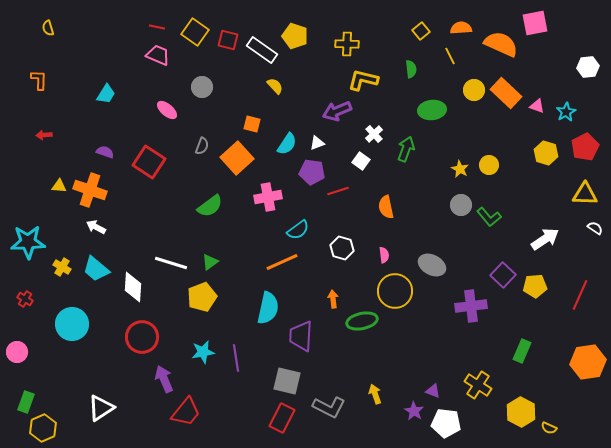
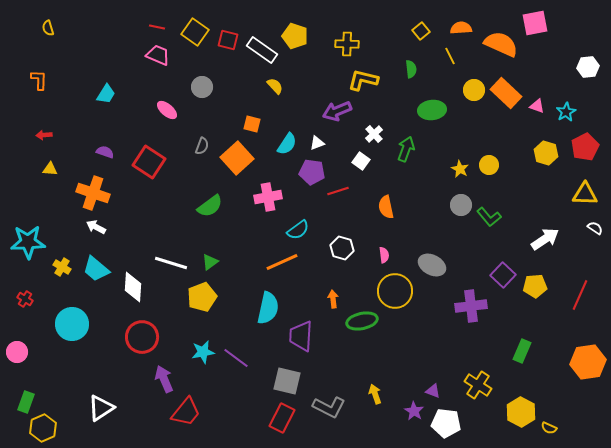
yellow triangle at (59, 186): moved 9 px left, 17 px up
orange cross at (90, 190): moved 3 px right, 3 px down
purple line at (236, 358): rotated 44 degrees counterclockwise
